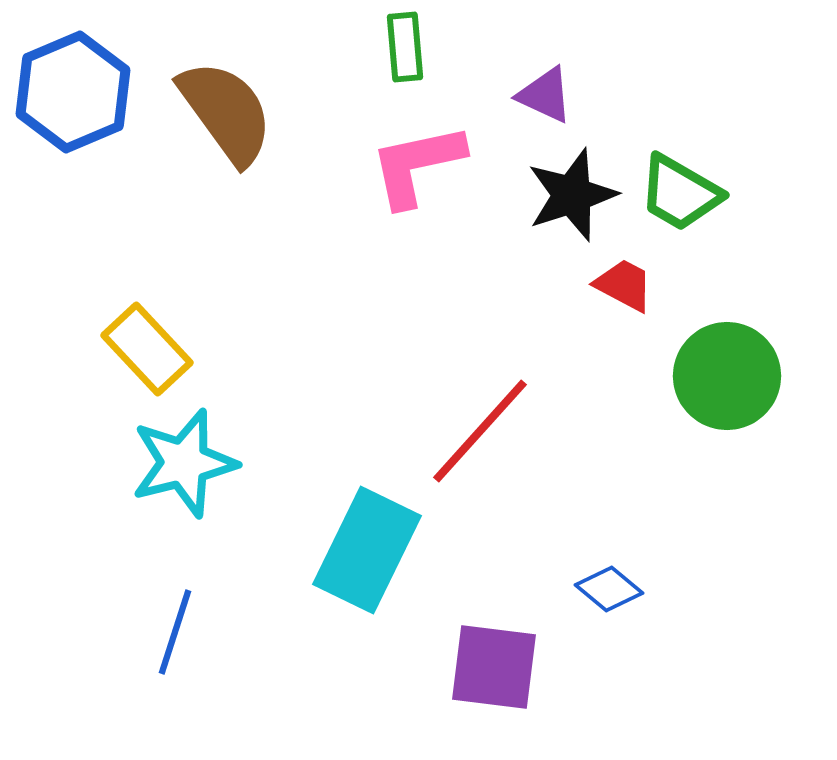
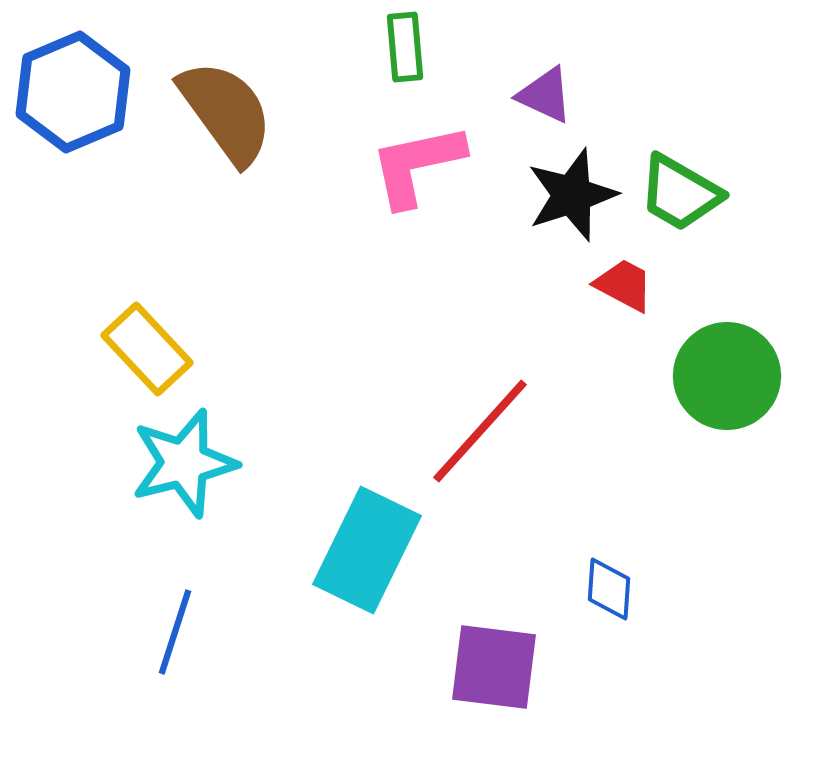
blue diamond: rotated 54 degrees clockwise
